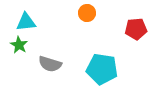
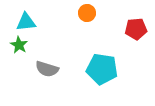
gray semicircle: moved 3 px left, 5 px down
